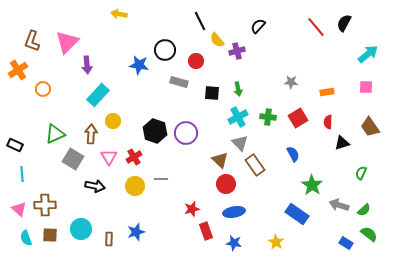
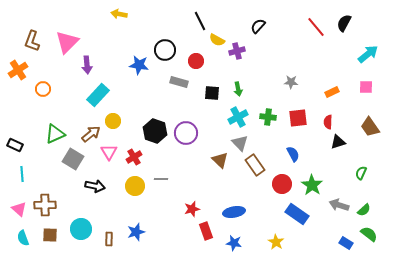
yellow semicircle at (217, 40): rotated 21 degrees counterclockwise
orange rectangle at (327, 92): moved 5 px right; rotated 16 degrees counterclockwise
red square at (298, 118): rotated 24 degrees clockwise
brown arrow at (91, 134): rotated 48 degrees clockwise
black triangle at (342, 143): moved 4 px left, 1 px up
pink triangle at (109, 157): moved 5 px up
red circle at (226, 184): moved 56 px right
cyan semicircle at (26, 238): moved 3 px left
